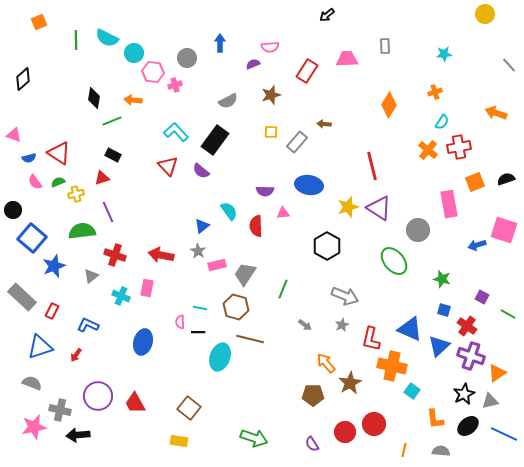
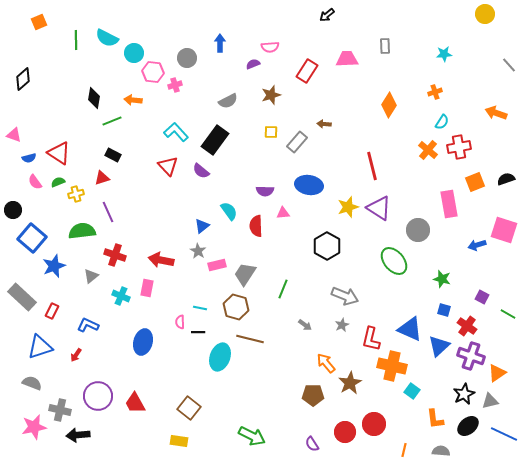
red arrow at (161, 255): moved 5 px down
green arrow at (254, 438): moved 2 px left, 2 px up; rotated 8 degrees clockwise
